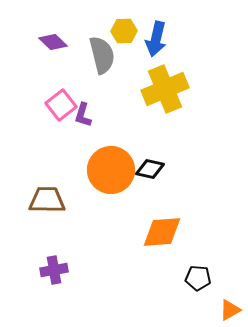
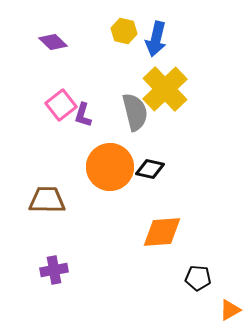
yellow hexagon: rotated 15 degrees clockwise
gray semicircle: moved 33 px right, 57 px down
yellow cross: rotated 21 degrees counterclockwise
orange circle: moved 1 px left, 3 px up
